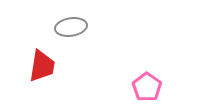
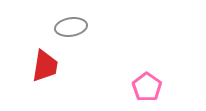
red trapezoid: moved 3 px right
